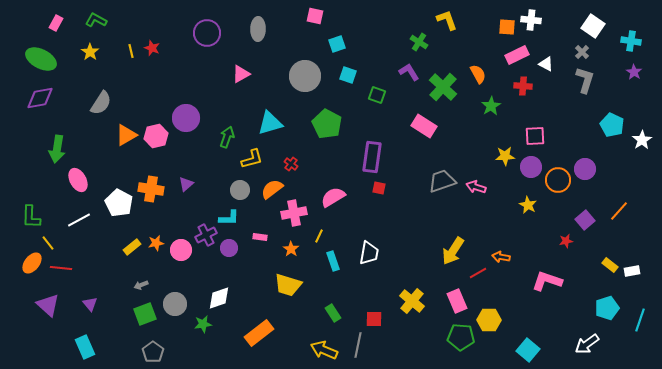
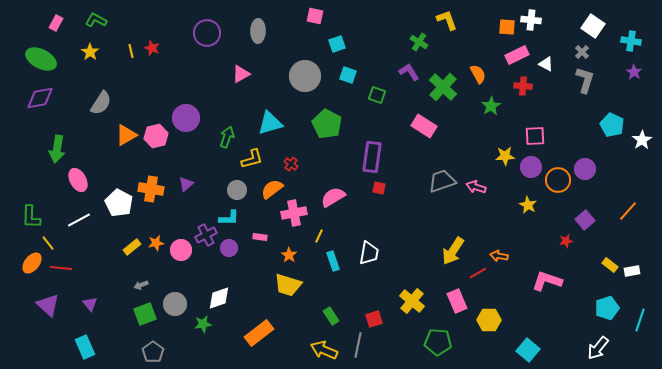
gray ellipse at (258, 29): moved 2 px down
gray circle at (240, 190): moved 3 px left
orange line at (619, 211): moved 9 px right
orange star at (291, 249): moved 2 px left, 6 px down
orange arrow at (501, 257): moved 2 px left, 1 px up
green rectangle at (333, 313): moved 2 px left, 3 px down
red square at (374, 319): rotated 18 degrees counterclockwise
green pentagon at (461, 337): moved 23 px left, 5 px down
white arrow at (587, 344): moved 11 px right, 4 px down; rotated 15 degrees counterclockwise
